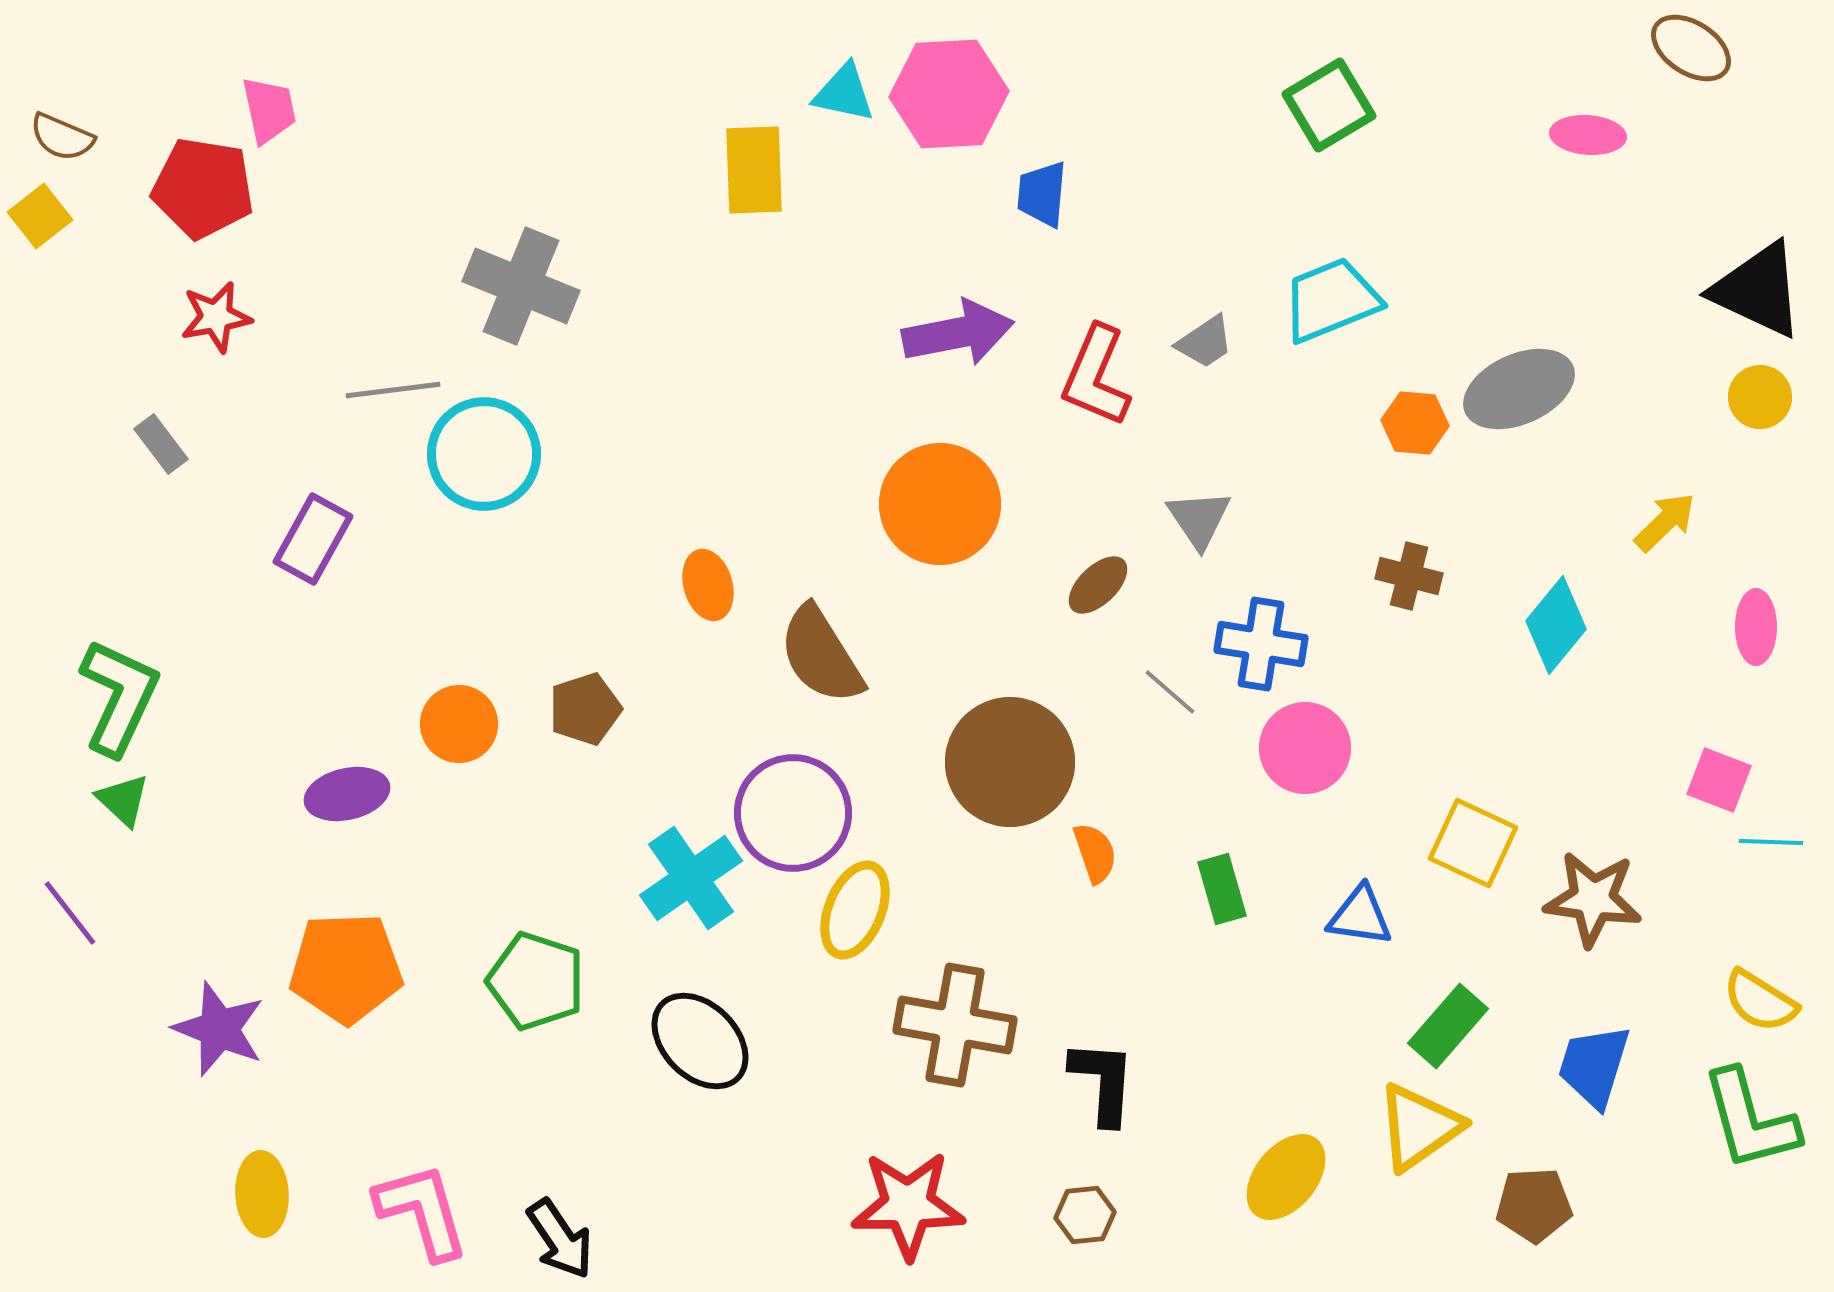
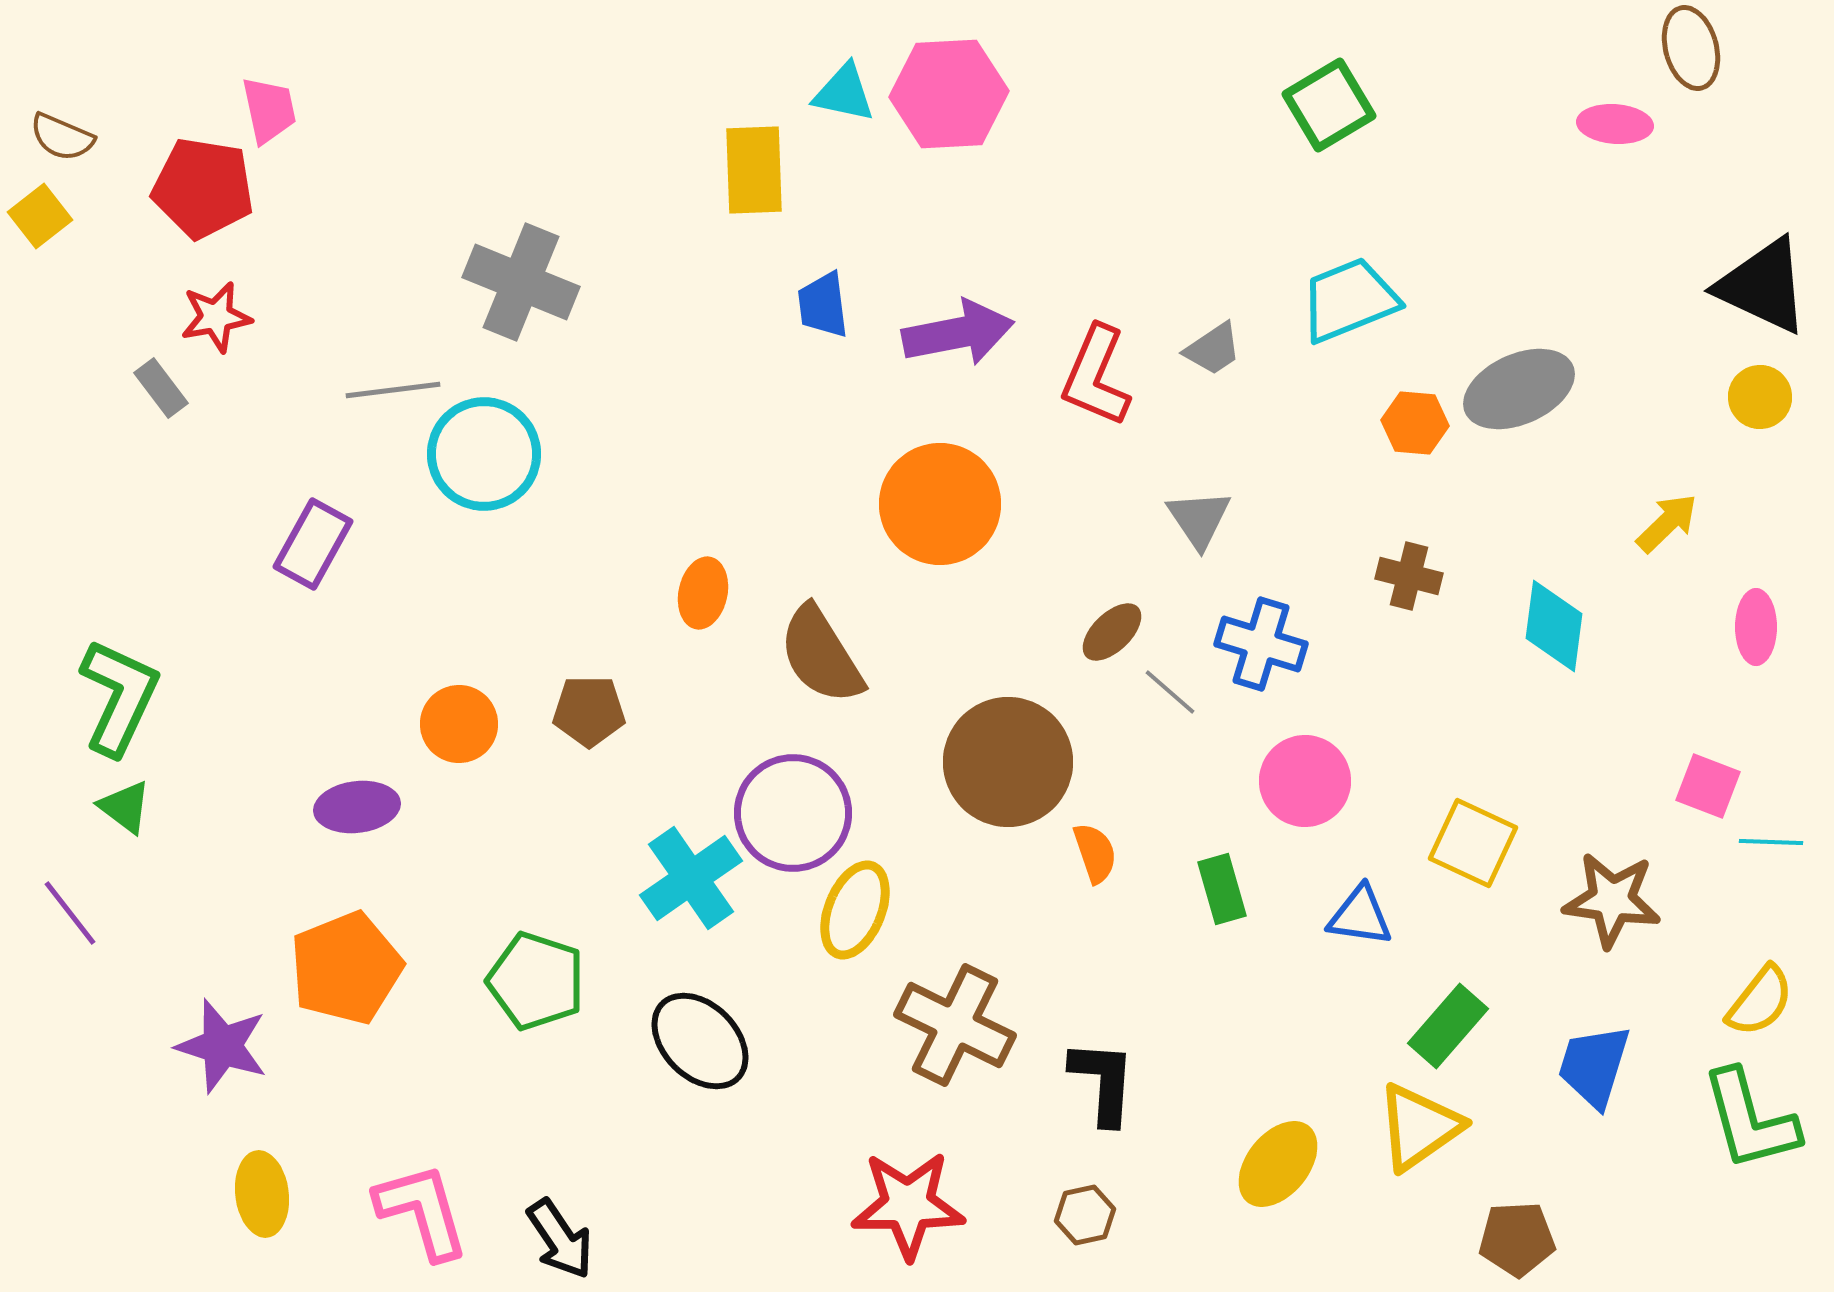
brown ellipse at (1691, 48): rotated 42 degrees clockwise
pink ellipse at (1588, 135): moved 27 px right, 11 px up
blue trapezoid at (1042, 194): moved 219 px left, 111 px down; rotated 12 degrees counterclockwise
gray cross at (521, 286): moved 4 px up
black triangle at (1758, 290): moved 5 px right, 4 px up
cyan trapezoid at (1331, 300): moved 18 px right
gray trapezoid at (1205, 342): moved 8 px right, 7 px down
gray rectangle at (161, 444): moved 56 px up
yellow arrow at (1665, 522): moved 2 px right, 1 px down
purple rectangle at (313, 539): moved 5 px down
orange ellipse at (708, 585): moved 5 px left, 8 px down; rotated 28 degrees clockwise
brown ellipse at (1098, 585): moved 14 px right, 47 px down
cyan diamond at (1556, 625): moved 2 px left, 1 px down; rotated 32 degrees counterclockwise
blue cross at (1261, 644): rotated 8 degrees clockwise
brown pentagon at (585, 709): moved 4 px right, 2 px down; rotated 18 degrees clockwise
pink circle at (1305, 748): moved 33 px down
brown circle at (1010, 762): moved 2 px left
pink square at (1719, 780): moved 11 px left, 6 px down
purple ellipse at (347, 794): moved 10 px right, 13 px down; rotated 6 degrees clockwise
green triangle at (123, 800): moved 2 px right, 7 px down; rotated 6 degrees counterclockwise
brown star at (1593, 899): moved 19 px right, 1 px down
orange pentagon at (346, 968): rotated 20 degrees counterclockwise
yellow semicircle at (1760, 1001): rotated 84 degrees counterclockwise
brown cross at (955, 1025): rotated 16 degrees clockwise
purple star at (219, 1029): moved 3 px right, 17 px down; rotated 4 degrees counterclockwise
yellow ellipse at (1286, 1177): moved 8 px left, 13 px up
yellow ellipse at (262, 1194): rotated 4 degrees counterclockwise
brown pentagon at (1534, 1205): moved 17 px left, 34 px down
brown hexagon at (1085, 1215): rotated 6 degrees counterclockwise
